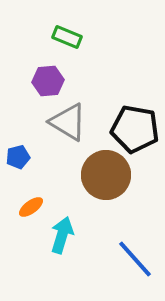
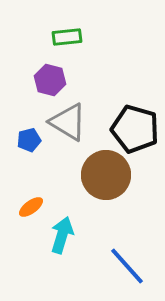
green rectangle: rotated 28 degrees counterclockwise
purple hexagon: moved 2 px right, 1 px up; rotated 20 degrees clockwise
black pentagon: rotated 6 degrees clockwise
blue pentagon: moved 11 px right, 17 px up
blue line: moved 8 px left, 7 px down
